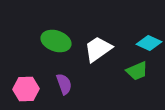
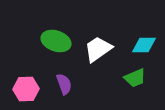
cyan diamond: moved 5 px left, 2 px down; rotated 25 degrees counterclockwise
green trapezoid: moved 2 px left, 7 px down
